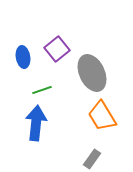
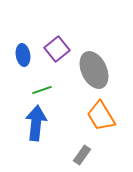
blue ellipse: moved 2 px up
gray ellipse: moved 2 px right, 3 px up
orange trapezoid: moved 1 px left
gray rectangle: moved 10 px left, 4 px up
